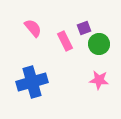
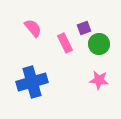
pink rectangle: moved 2 px down
